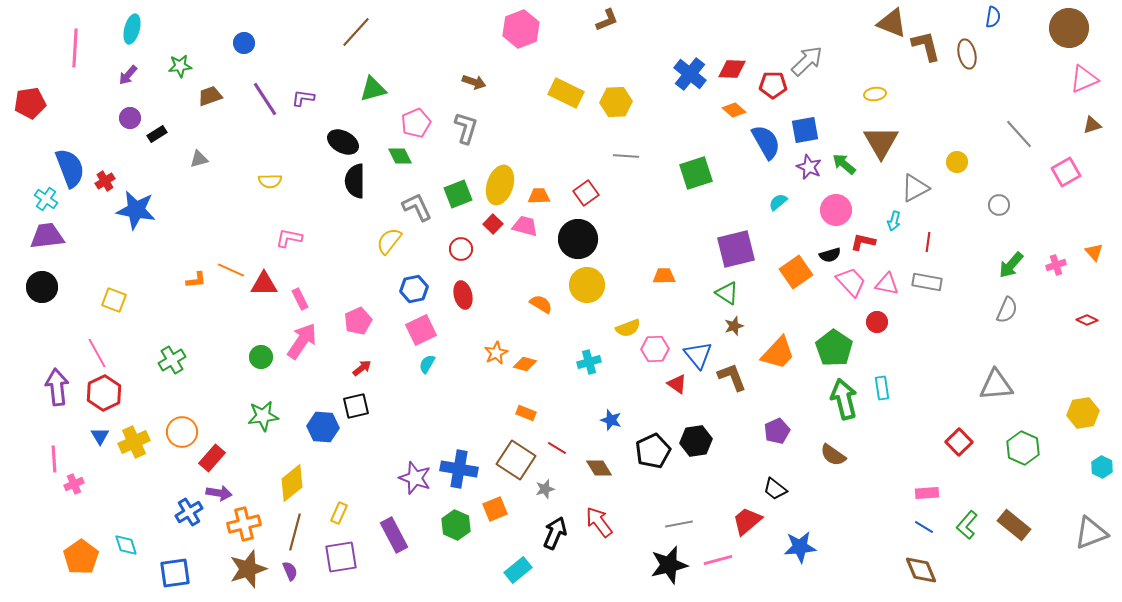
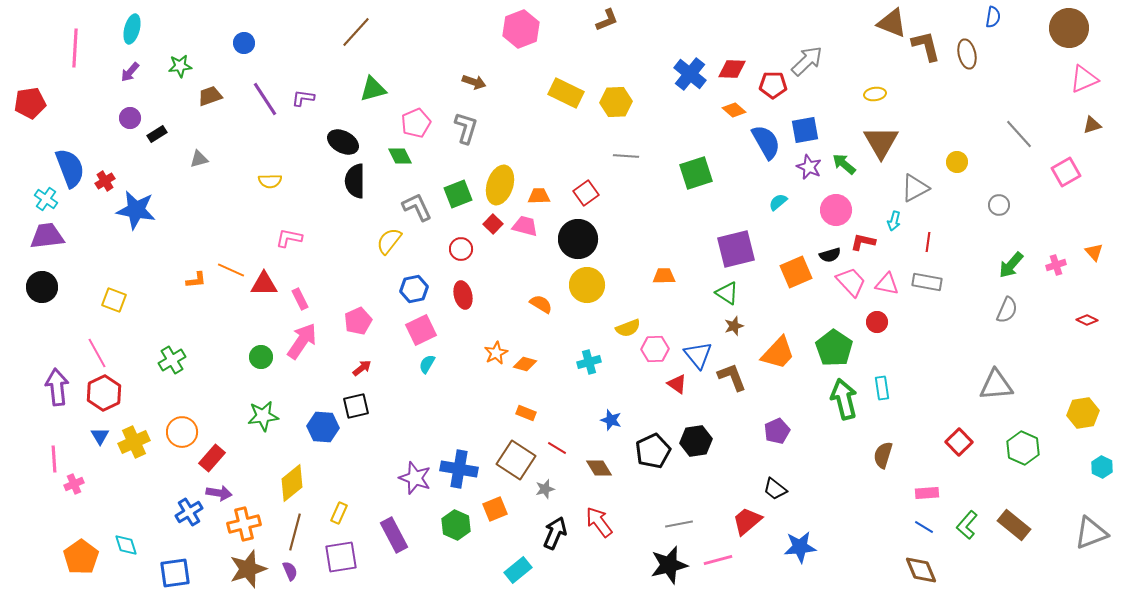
purple arrow at (128, 75): moved 2 px right, 3 px up
orange square at (796, 272): rotated 12 degrees clockwise
brown semicircle at (833, 455): moved 50 px right; rotated 72 degrees clockwise
